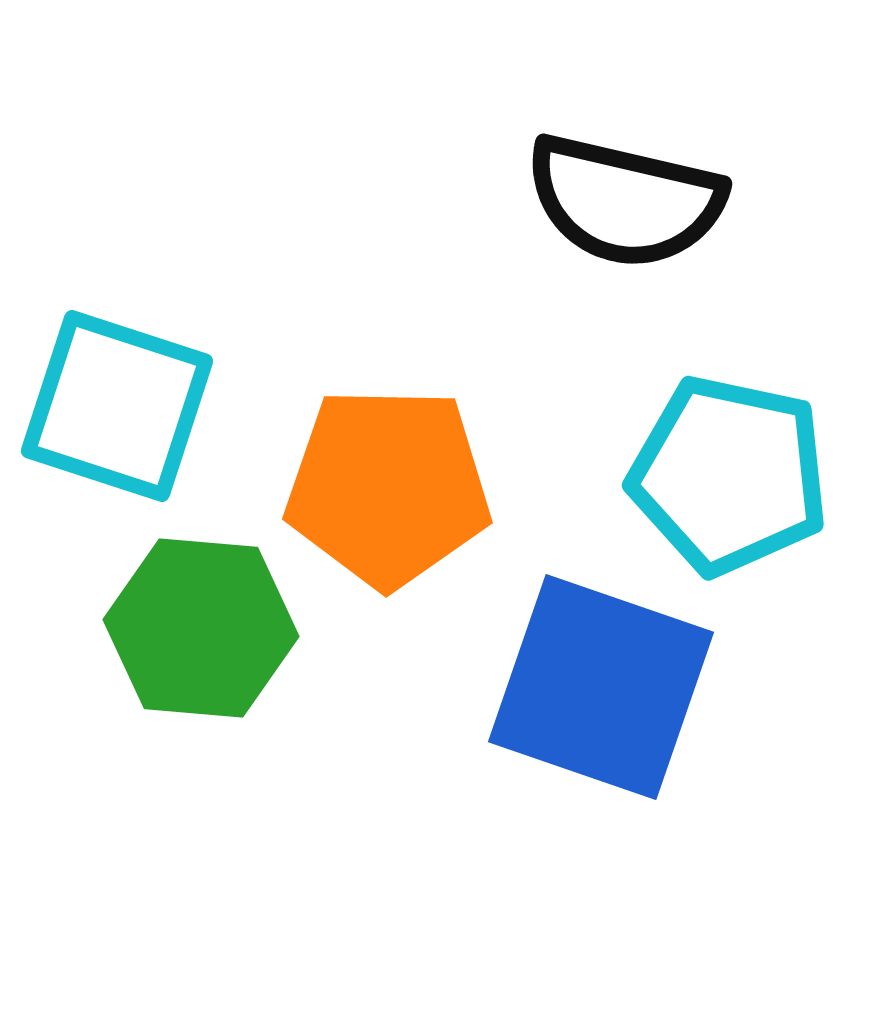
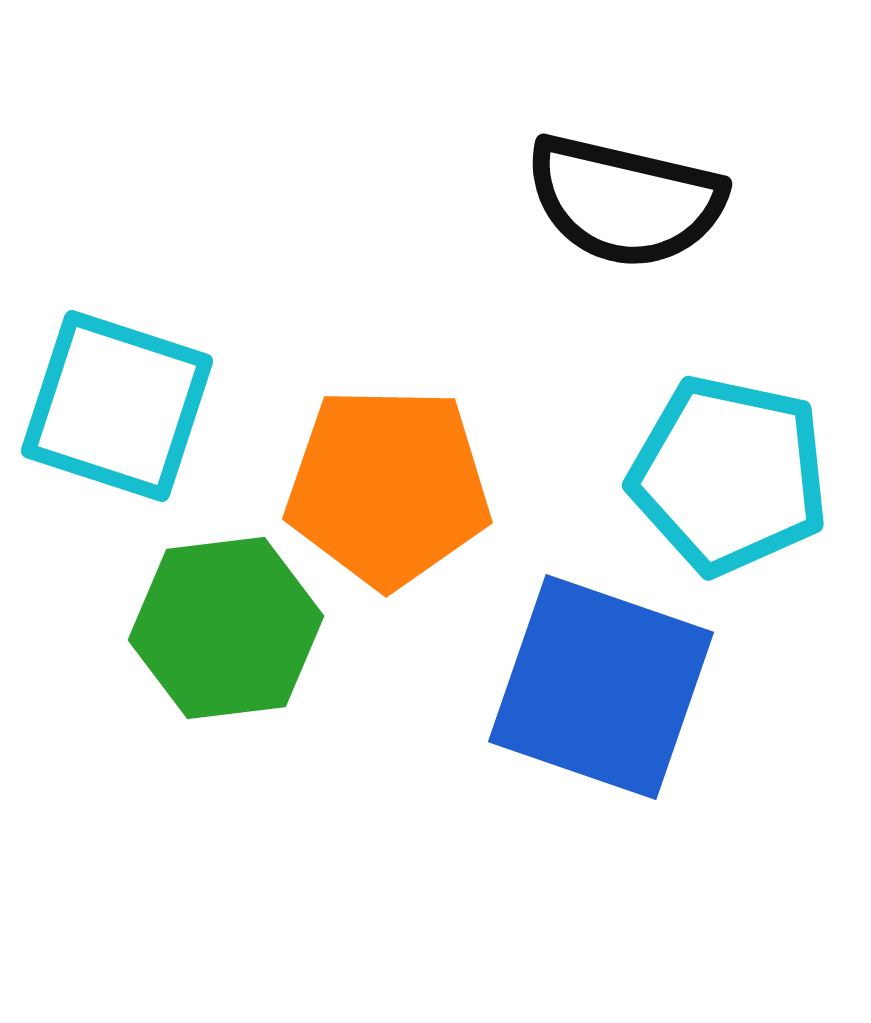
green hexagon: moved 25 px right; rotated 12 degrees counterclockwise
